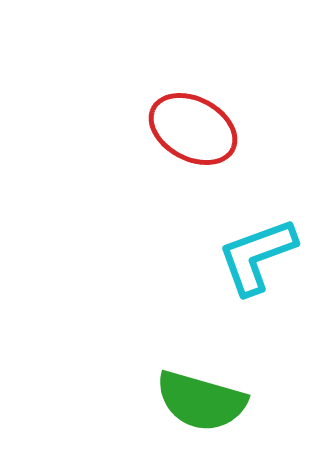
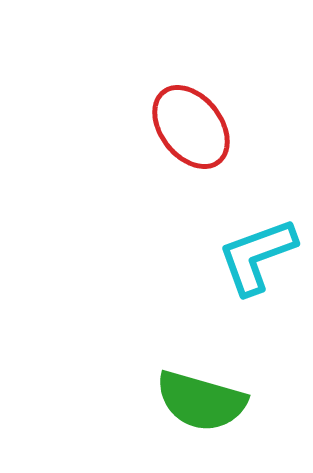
red ellipse: moved 2 px left, 2 px up; rotated 24 degrees clockwise
